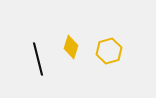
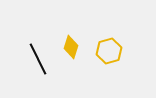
black line: rotated 12 degrees counterclockwise
